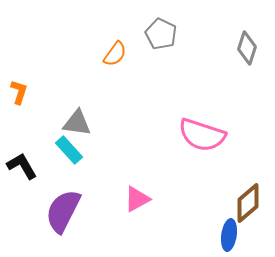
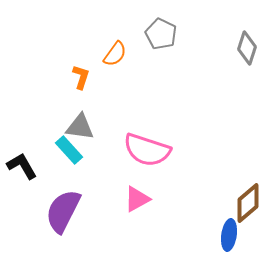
orange L-shape: moved 62 px right, 15 px up
gray triangle: moved 3 px right, 4 px down
pink semicircle: moved 55 px left, 15 px down
